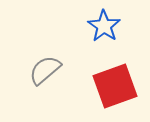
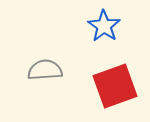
gray semicircle: rotated 36 degrees clockwise
